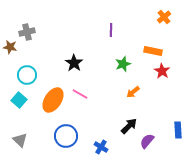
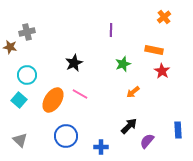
orange rectangle: moved 1 px right, 1 px up
black star: rotated 12 degrees clockwise
blue cross: rotated 32 degrees counterclockwise
